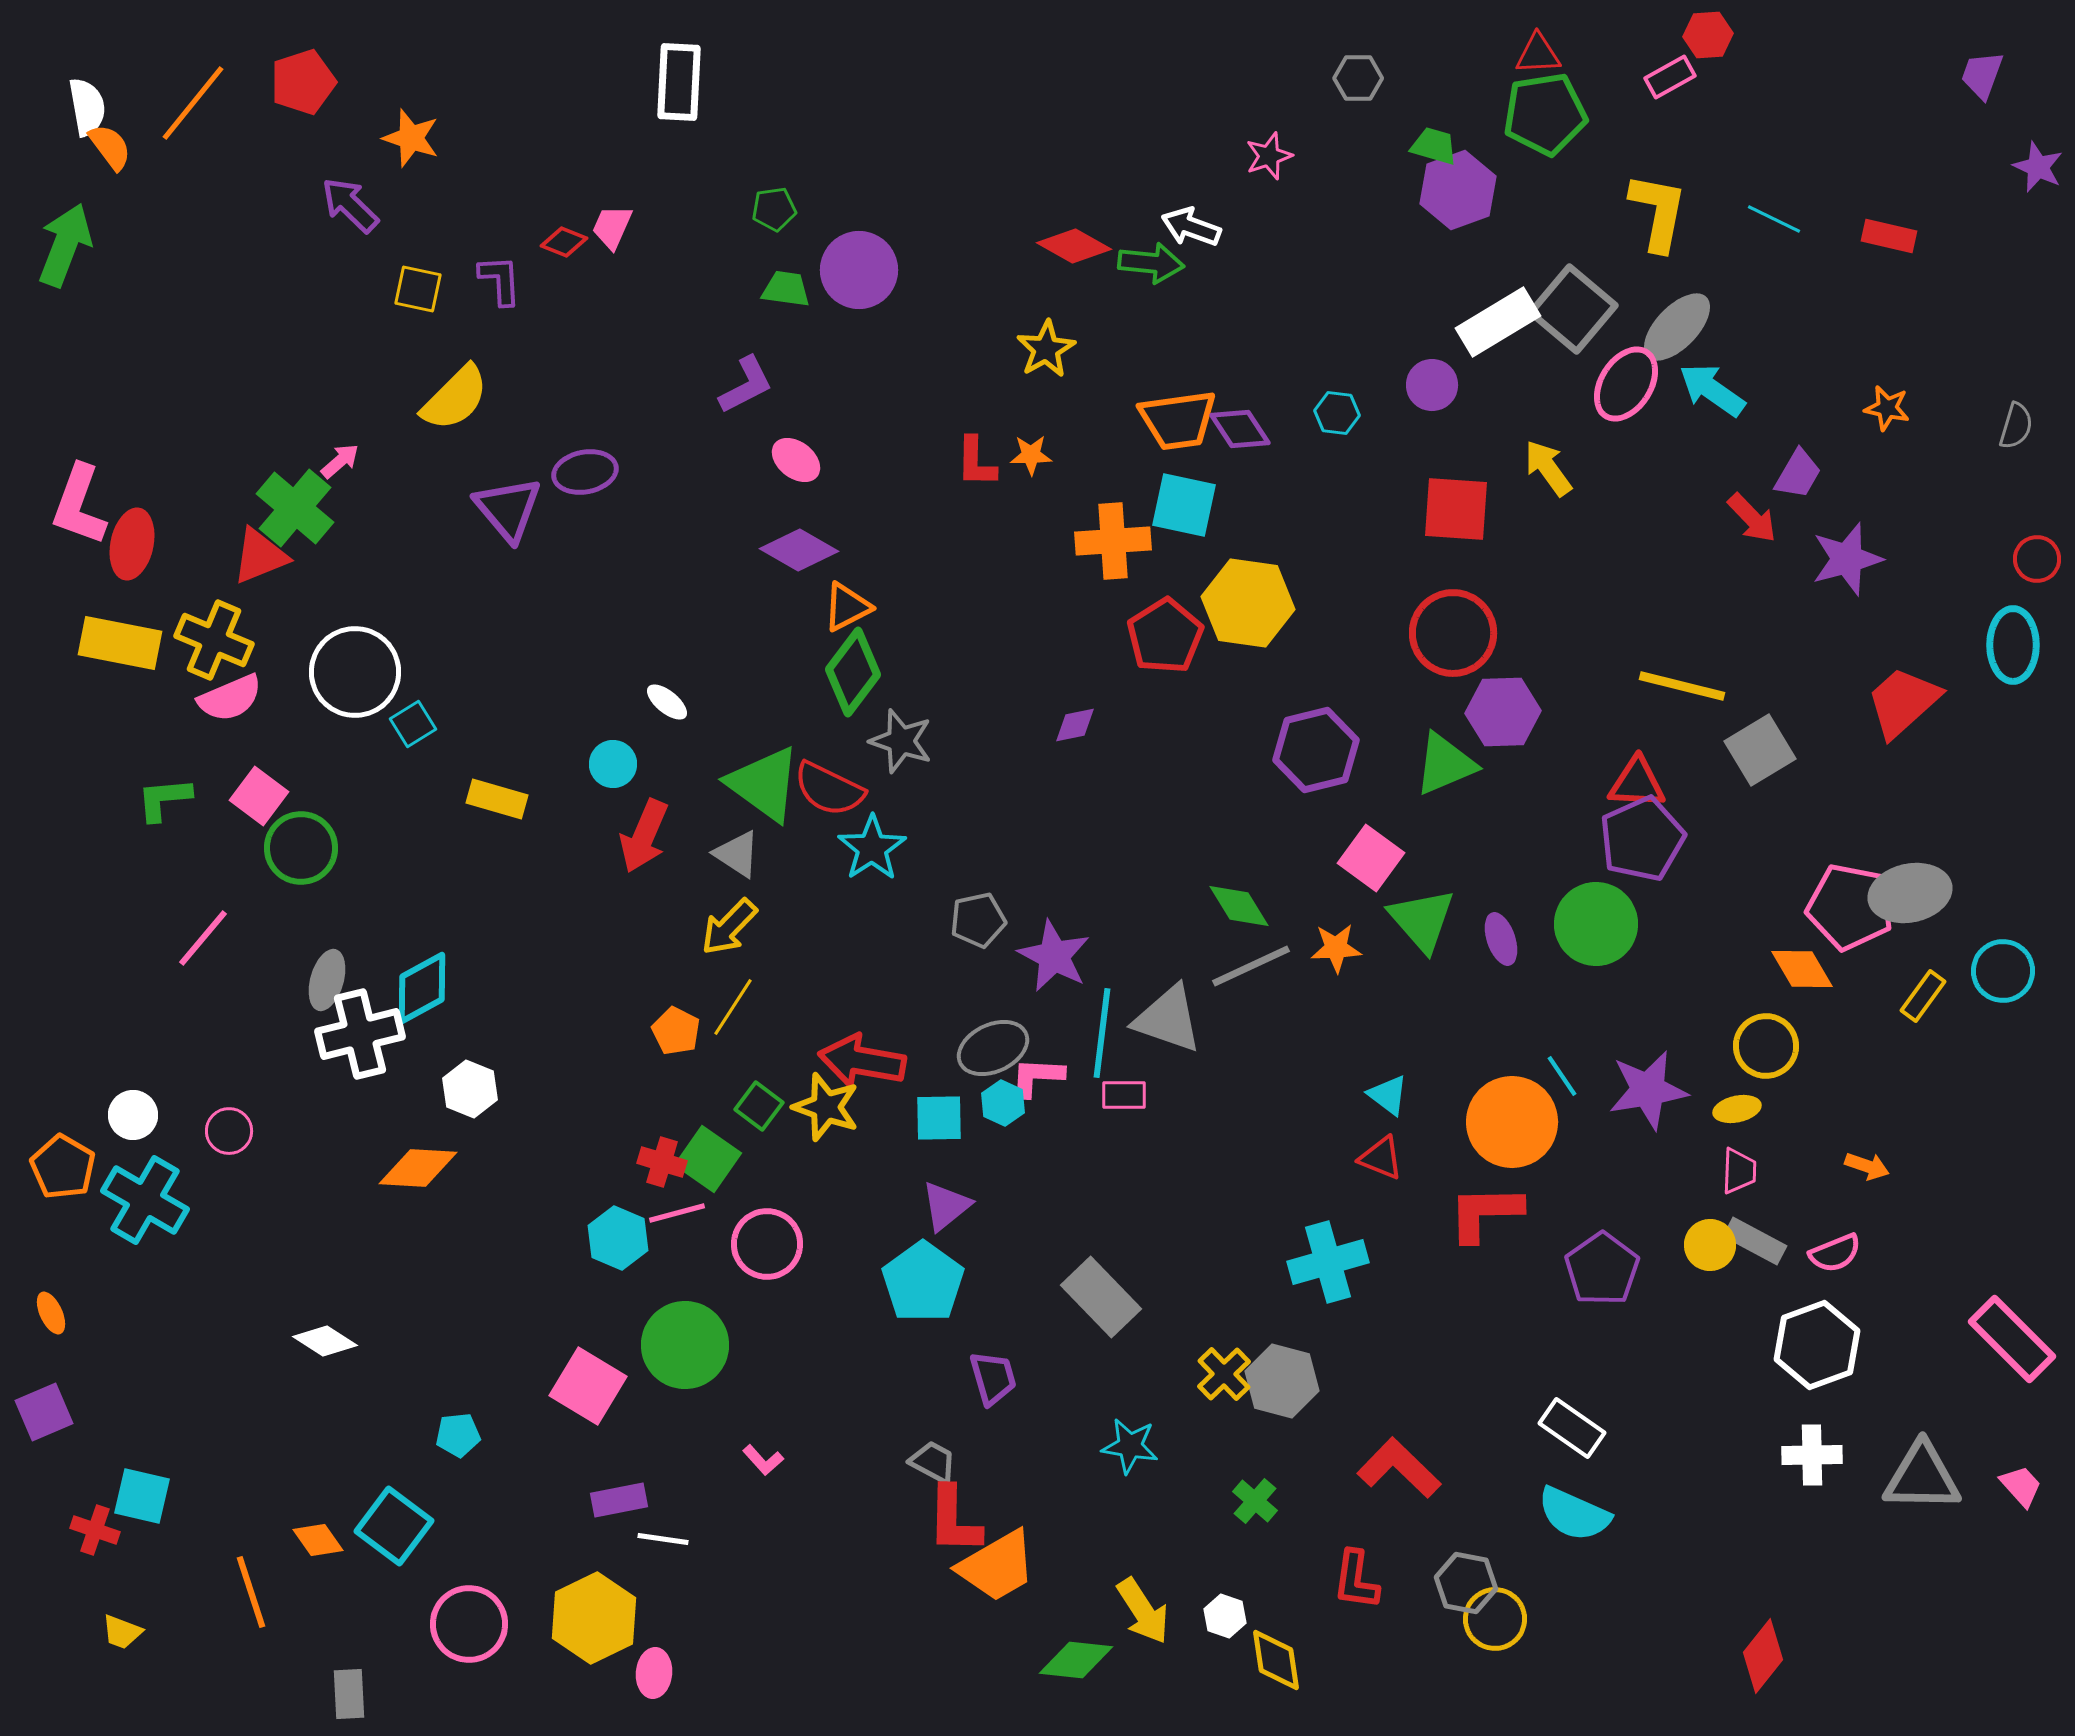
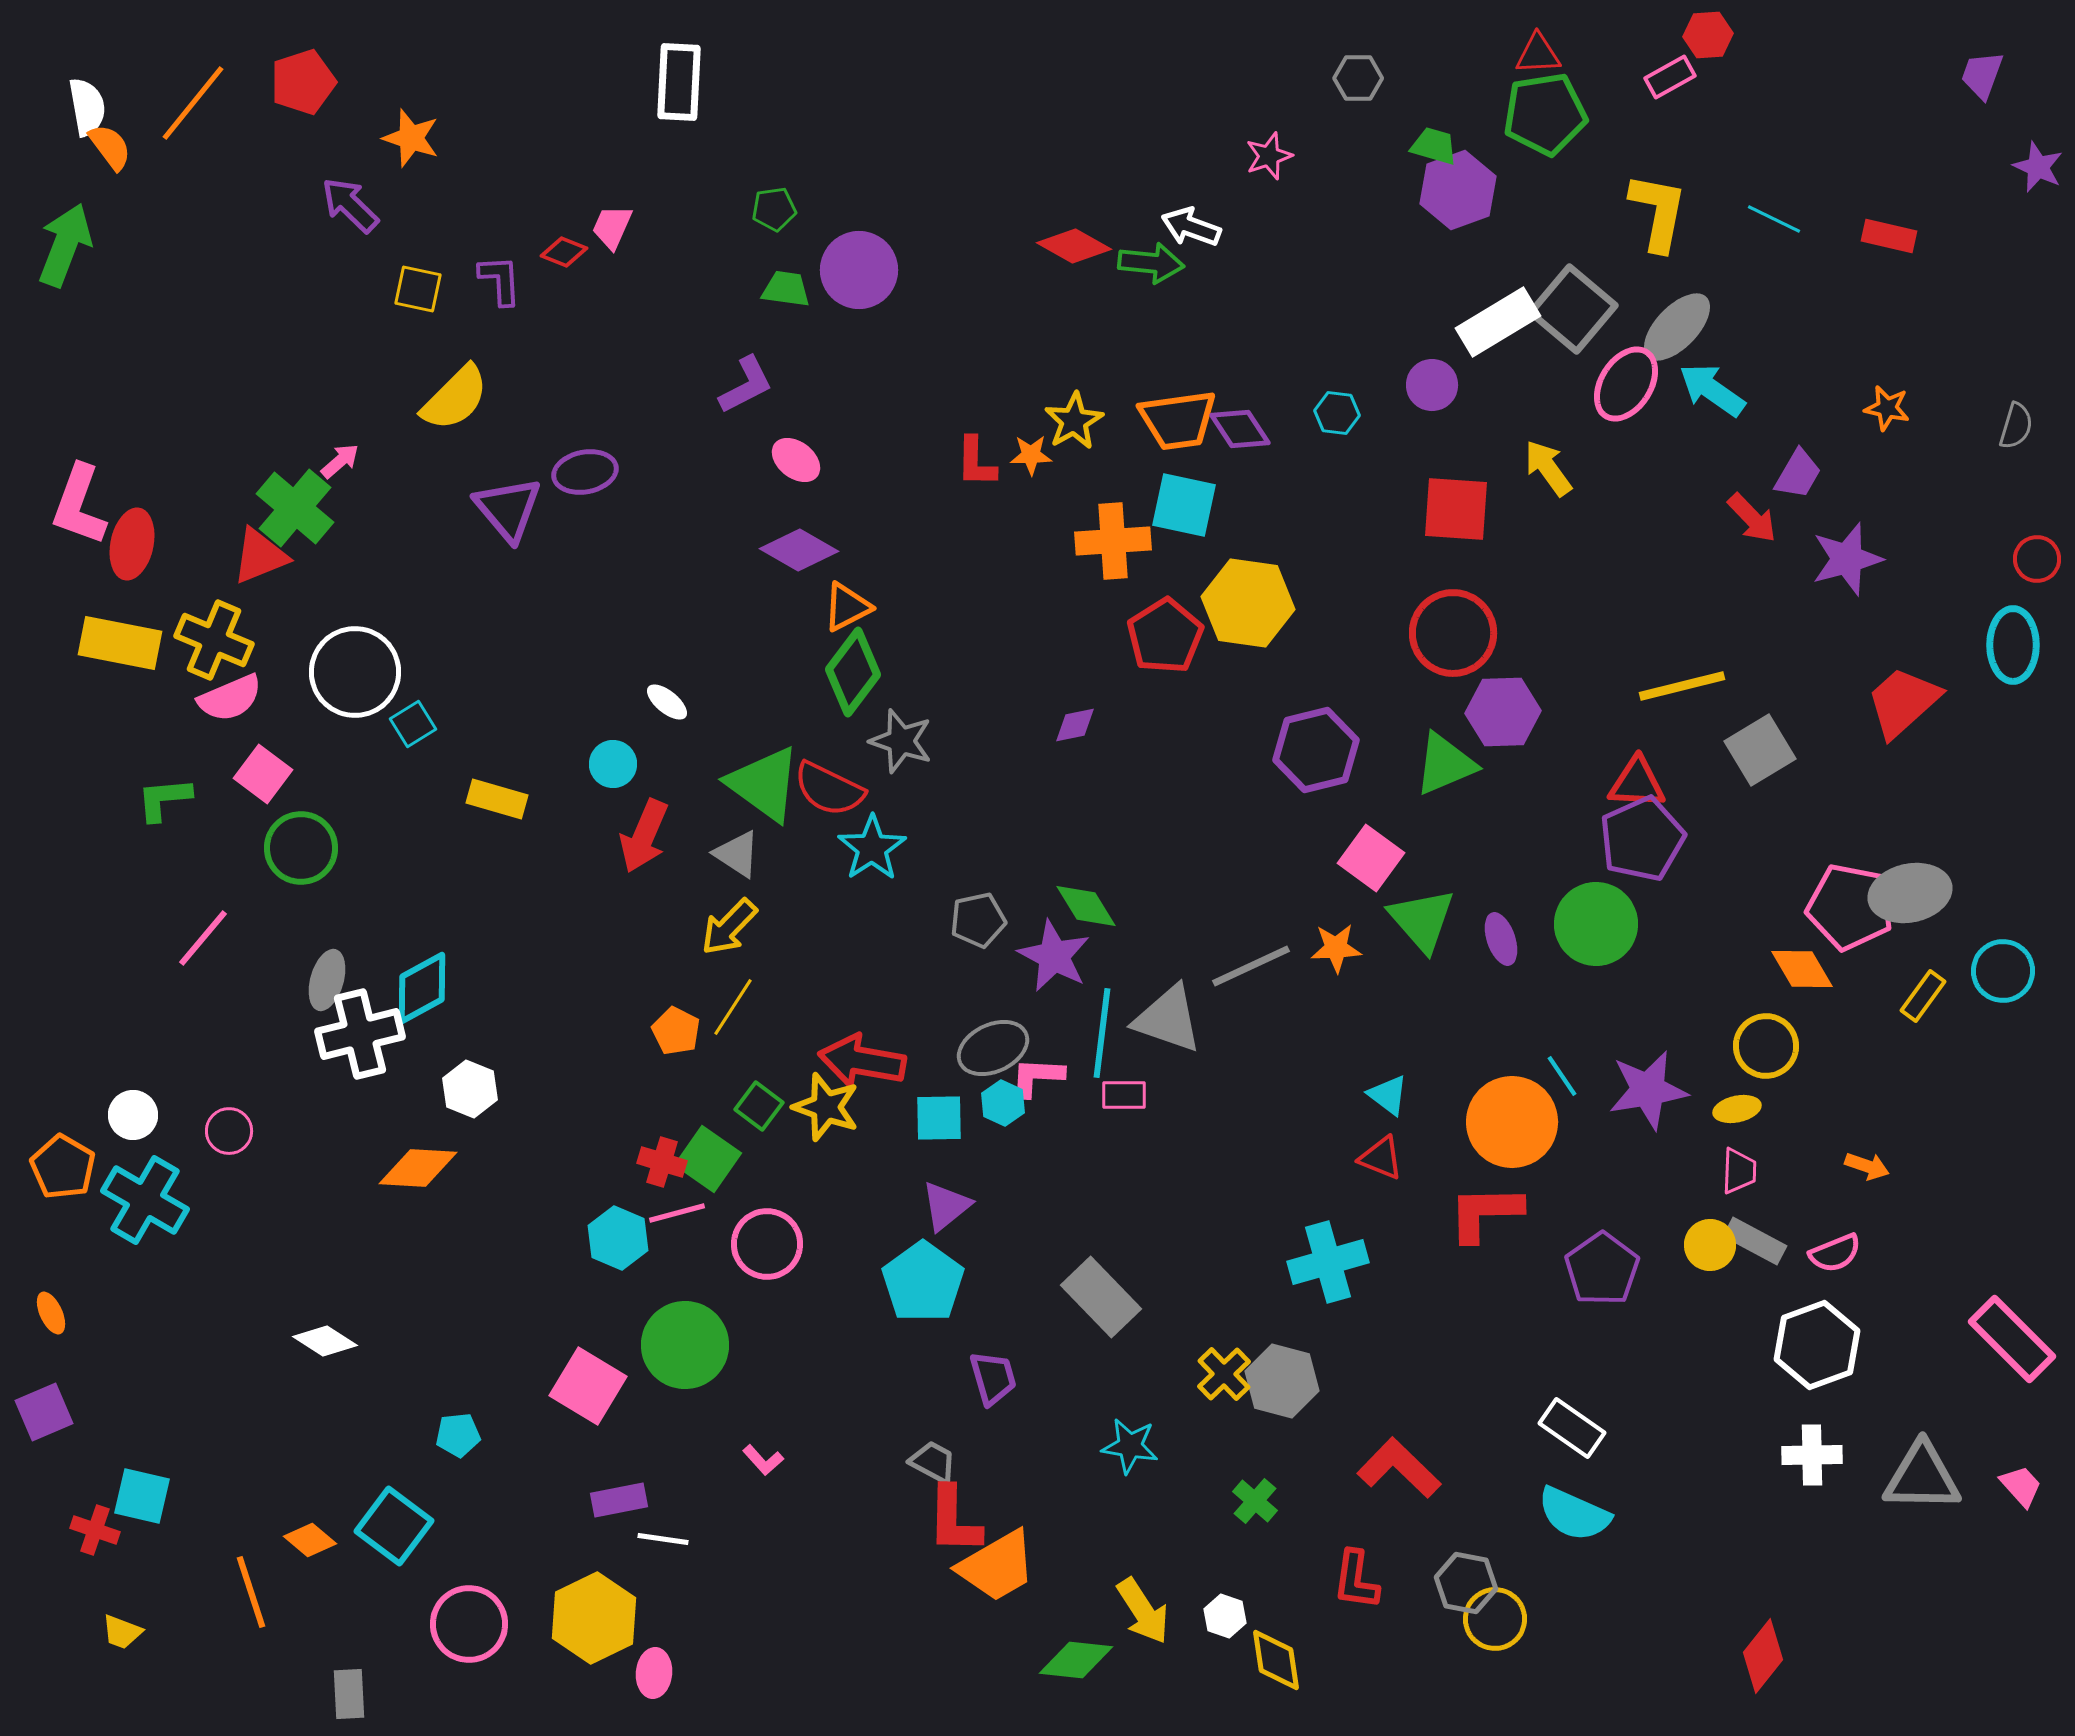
red diamond at (564, 242): moved 10 px down
yellow star at (1046, 349): moved 28 px right, 72 px down
yellow line at (1682, 686): rotated 28 degrees counterclockwise
pink square at (259, 796): moved 4 px right, 22 px up
green diamond at (1239, 906): moved 153 px left
orange diamond at (318, 1540): moved 8 px left; rotated 15 degrees counterclockwise
